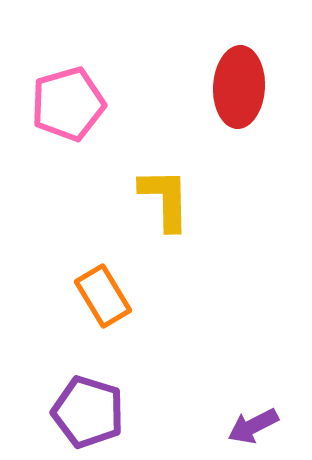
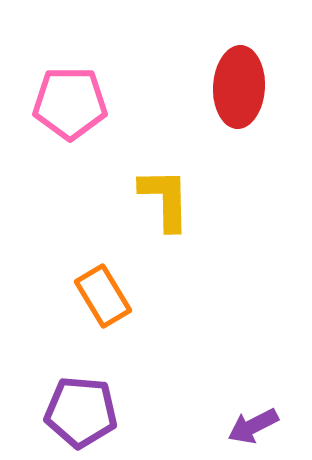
pink pentagon: moved 2 px right, 1 px up; rotated 16 degrees clockwise
purple pentagon: moved 7 px left; rotated 12 degrees counterclockwise
